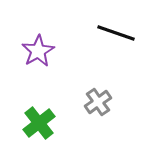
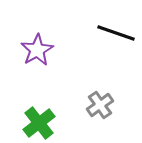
purple star: moved 1 px left, 1 px up
gray cross: moved 2 px right, 3 px down
